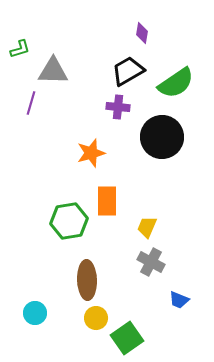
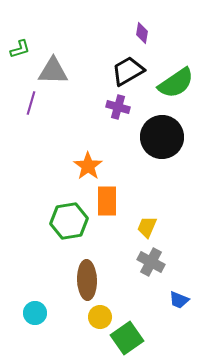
purple cross: rotated 10 degrees clockwise
orange star: moved 3 px left, 13 px down; rotated 20 degrees counterclockwise
yellow circle: moved 4 px right, 1 px up
